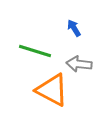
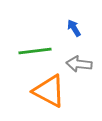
green line: rotated 24 degrees counterclockwise
orange triangle: moved 3 px left, 1 px down
